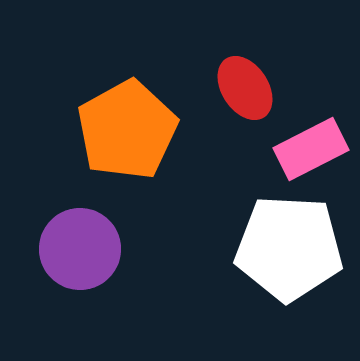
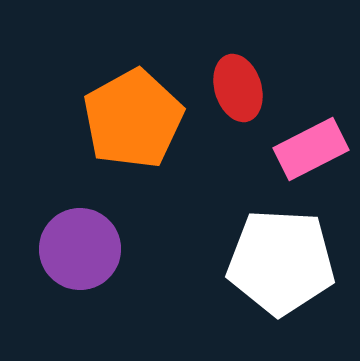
red ellipse: moved 7 px left; rotated 16 degrees clockwise
orange pentagon: moved 6 px right, 11 px up
white pentagon: moved 8 px left, 14 px down
